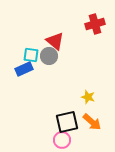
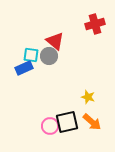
blue rectangle: moved 1 px up
pink circle: moved 12 px left, 14 px up
